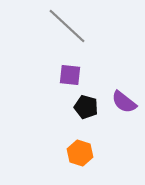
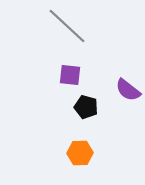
purple semicircle: moved 4 px right, 12 px up
orange hexagon: rotated 20 degrees counterclockwise
